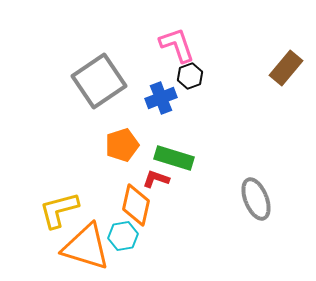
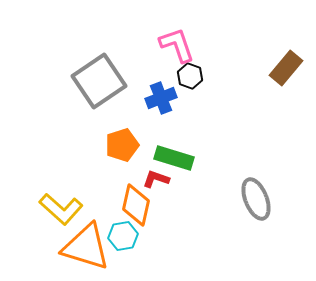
black hexagon: rotated 20 degrees counterclockwise
yellow L-shape: moved 2 px right, 1 px up; rotated 123 degrees counterclockwise
